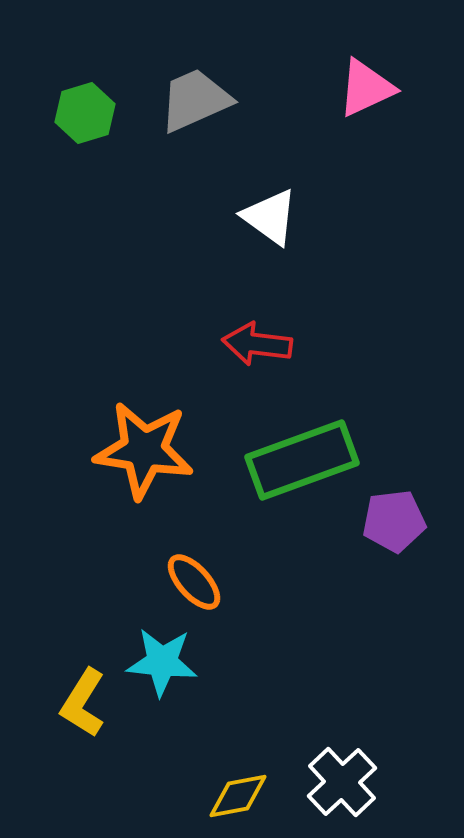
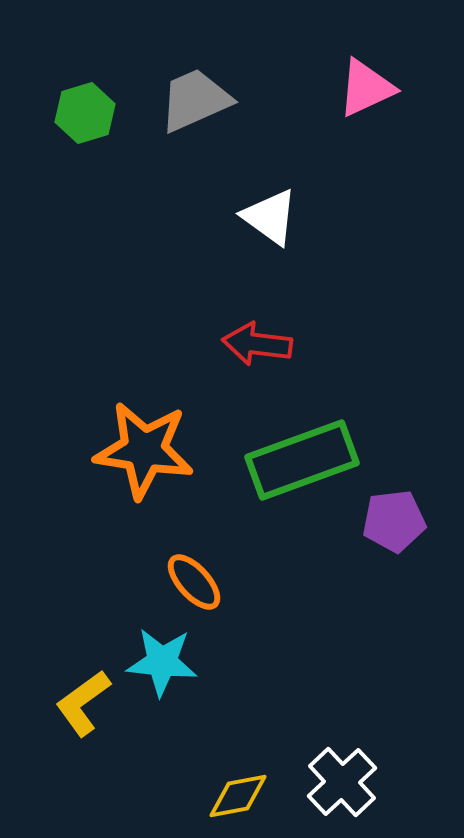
yellow L-shape: rotated 22 degrees clockwise
